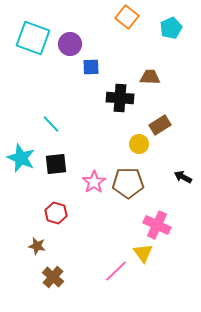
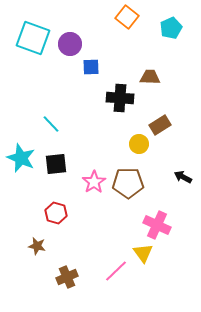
brown cross: moved 14 px right; rotated 25 degrees clockwise
